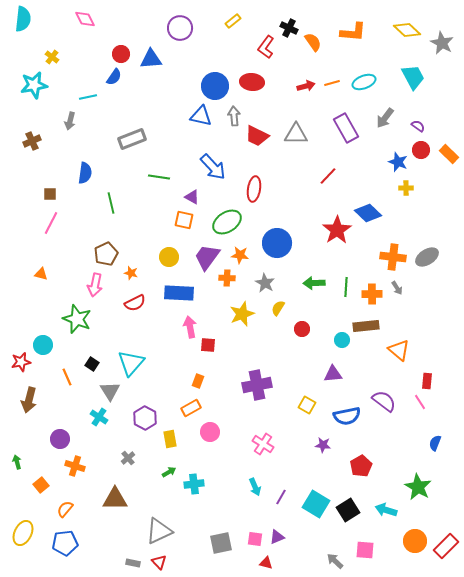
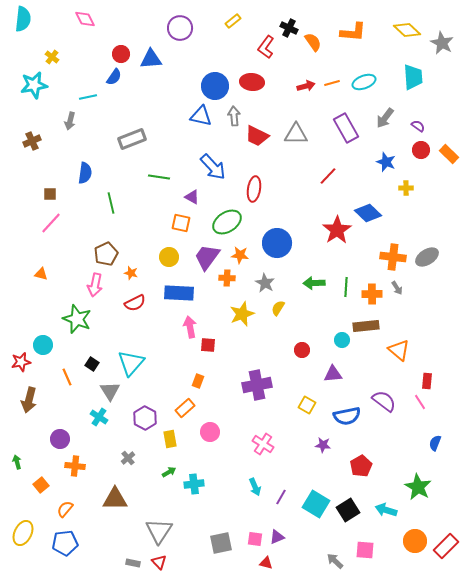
cyan trapezoid at (413, 77): rotated 24 degrees clockwise
blue star at (398, 162): moved 12 px left
orange square at (184, 220): moved 3 px left, 3 px down
pink line at (51, 223): rotated 15 degrees clockwise
red circle at (302, 329): moved 21 px down
orange rectangle at (191, 408): moved 6 px left; rotated 12 degrees counterclockwise
orange cross at (75, 466): rotated 12 degrees counterclockwise
gray triangle at (159, 531): rotated 32 degrees counterclockwise
